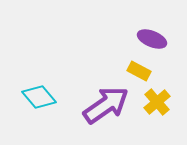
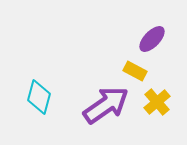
purple ellipse: rotated 68 degrees counterclockwise
yellow rectangle: moved 4 px left
cyan diamond: rotated 56 degrees clockwise
